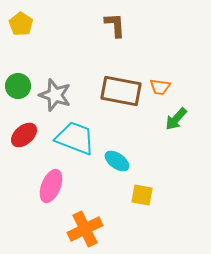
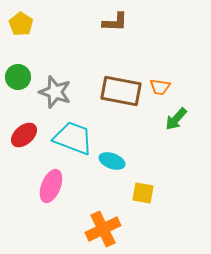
brown L-shape: moved 3 px up; rotated 96 degrees clockwise
green circle: moved 9 px up
gray star: moved 3 px up
cyan trapezoid: moved 2 px left
cyan ellipse: moved 5 px left; rotated 15 degrees counterclockwise
yellow square: moved 1 px right, 2 px up
orange cross: moved 18 px right
